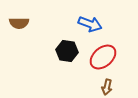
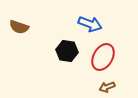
brown semicircle: moved 4 px down; rotated 18 degrees clockwise
red ellipse: rotated 20 degrees counterclockwise
brown arrow: rotated 56 degrees clockwise
